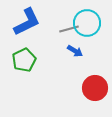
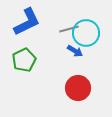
cyan circle: moved 1 px left, 10 px down
red circle: moved 17 px left
